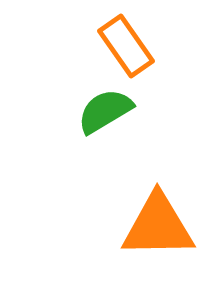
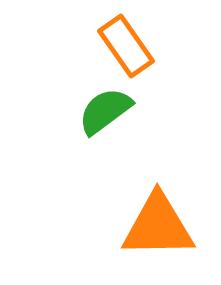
green semicircle: rotated 6 degrees counterclockwise
